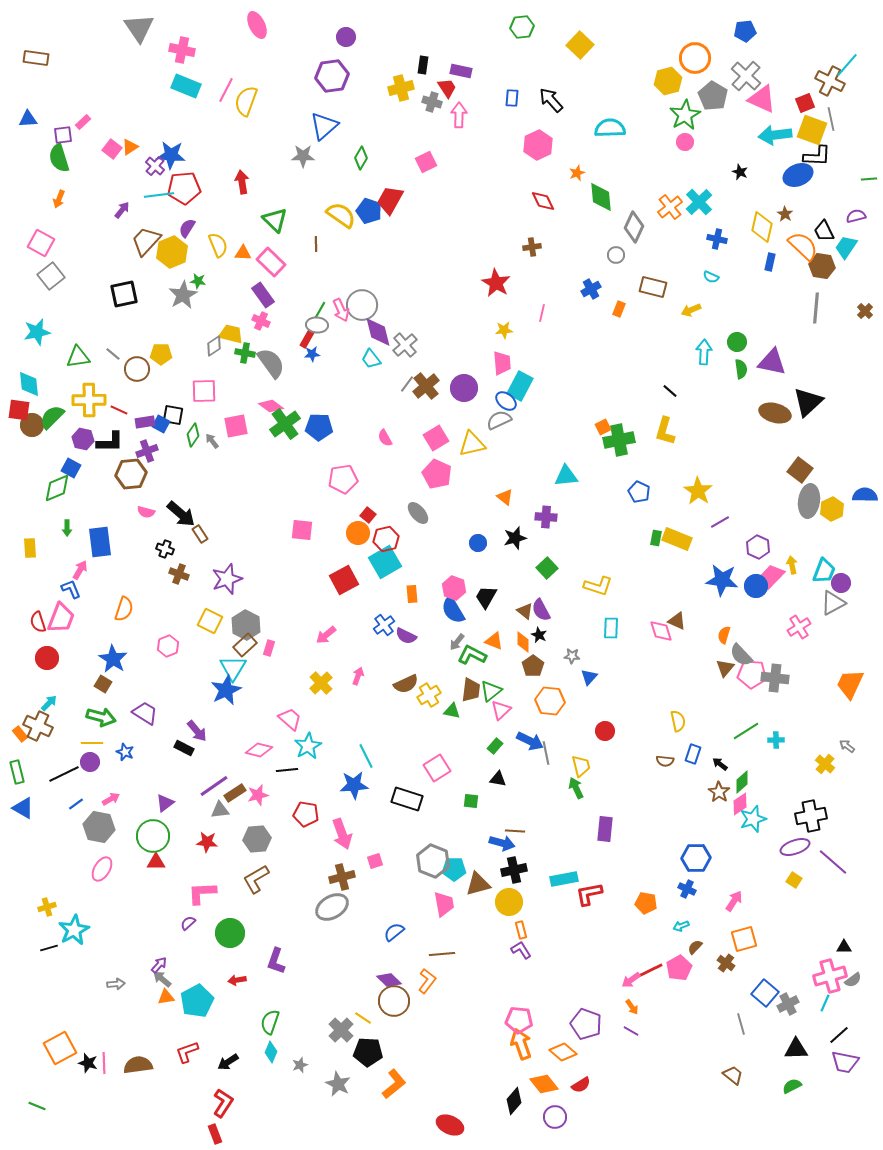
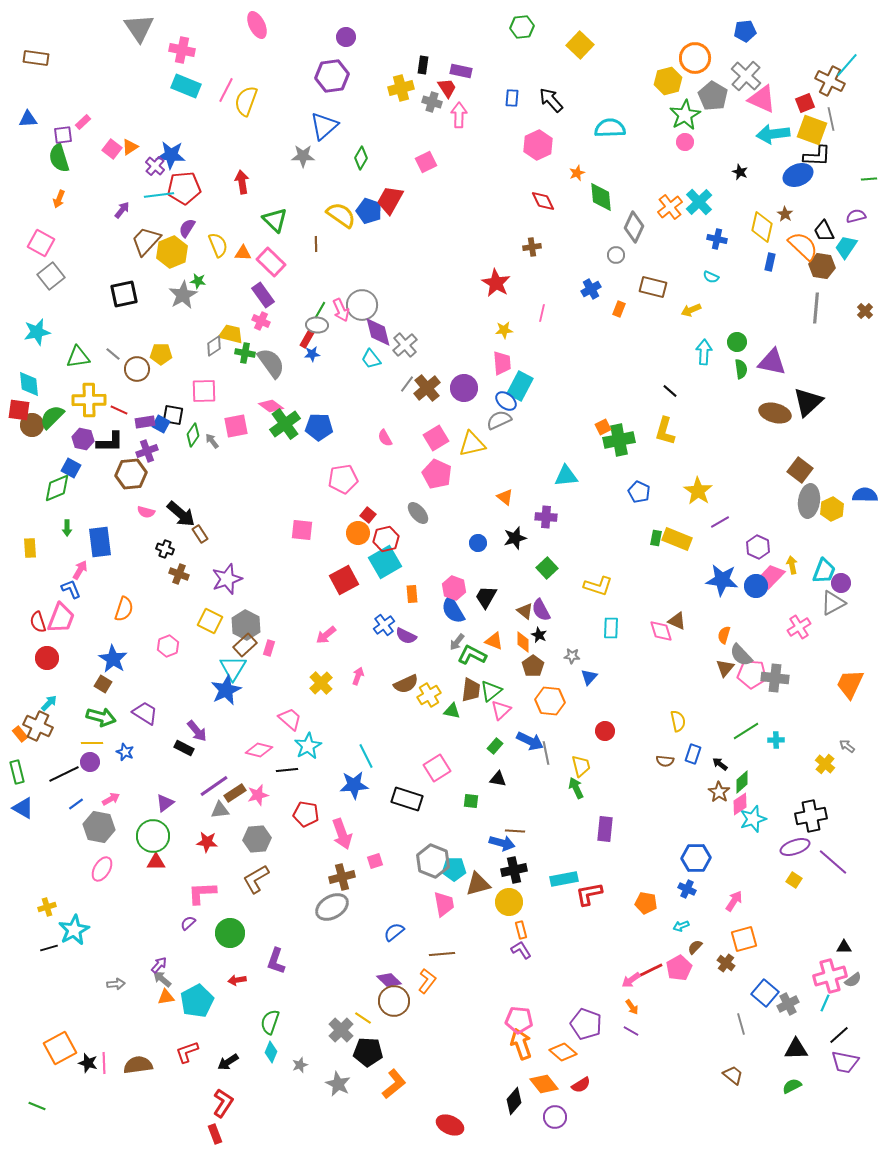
cyan arrow at (775, 135): moved 2 px left, 1 px up
brown cross at (426, 386): moved 1 px right, 2 px down
